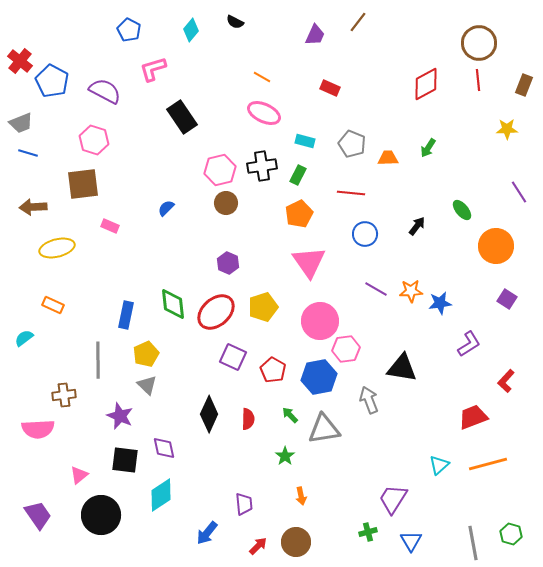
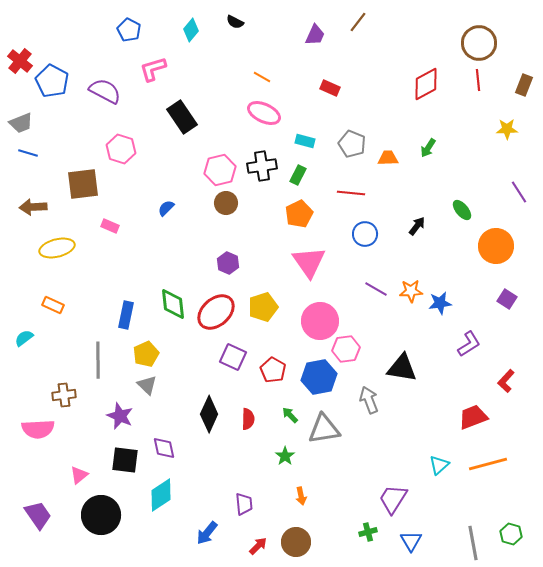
pink hexagon at (94, 140): moved 27 px right, 9 px down
